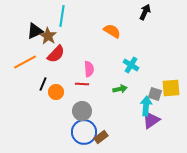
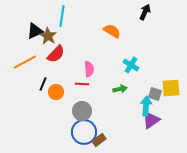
brown rectangle: moved 2 px left, 3 px down
